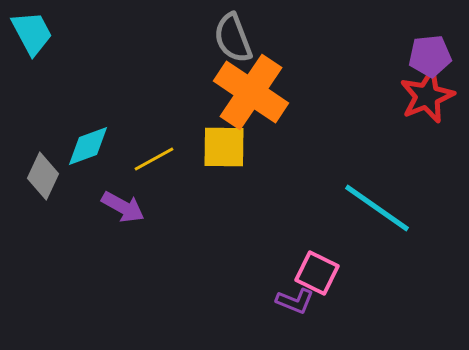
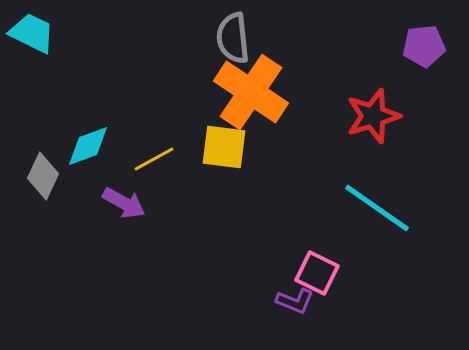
cyan trapezoid: rotated 36 degrees counterclockwise
gray semicircle: rotated 15 degrees clockwise
purple pentagon: moved 6 px left, 10 px up
red star: moved 54 px left, 20 px down; rotated 6 degrees clockwise
yellow square: rotated 6 degrees clockwise
purple arrow: moved 1 px right, 4 px up
